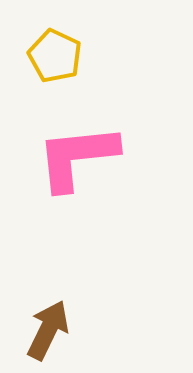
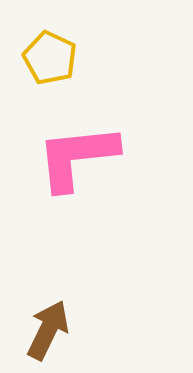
yellow pentagon: moved 5 px left, 2 px down
